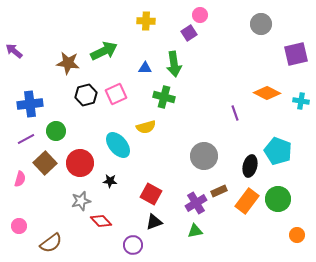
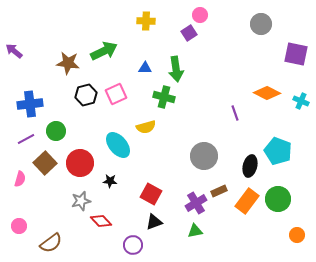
purple square at (296, 54): rotated 25 degrees clockwise
green arrow at (174, 64): moved 2 px right, 5 px down
cyan cross at (301, 101): rotated 14 degrees clockwise
